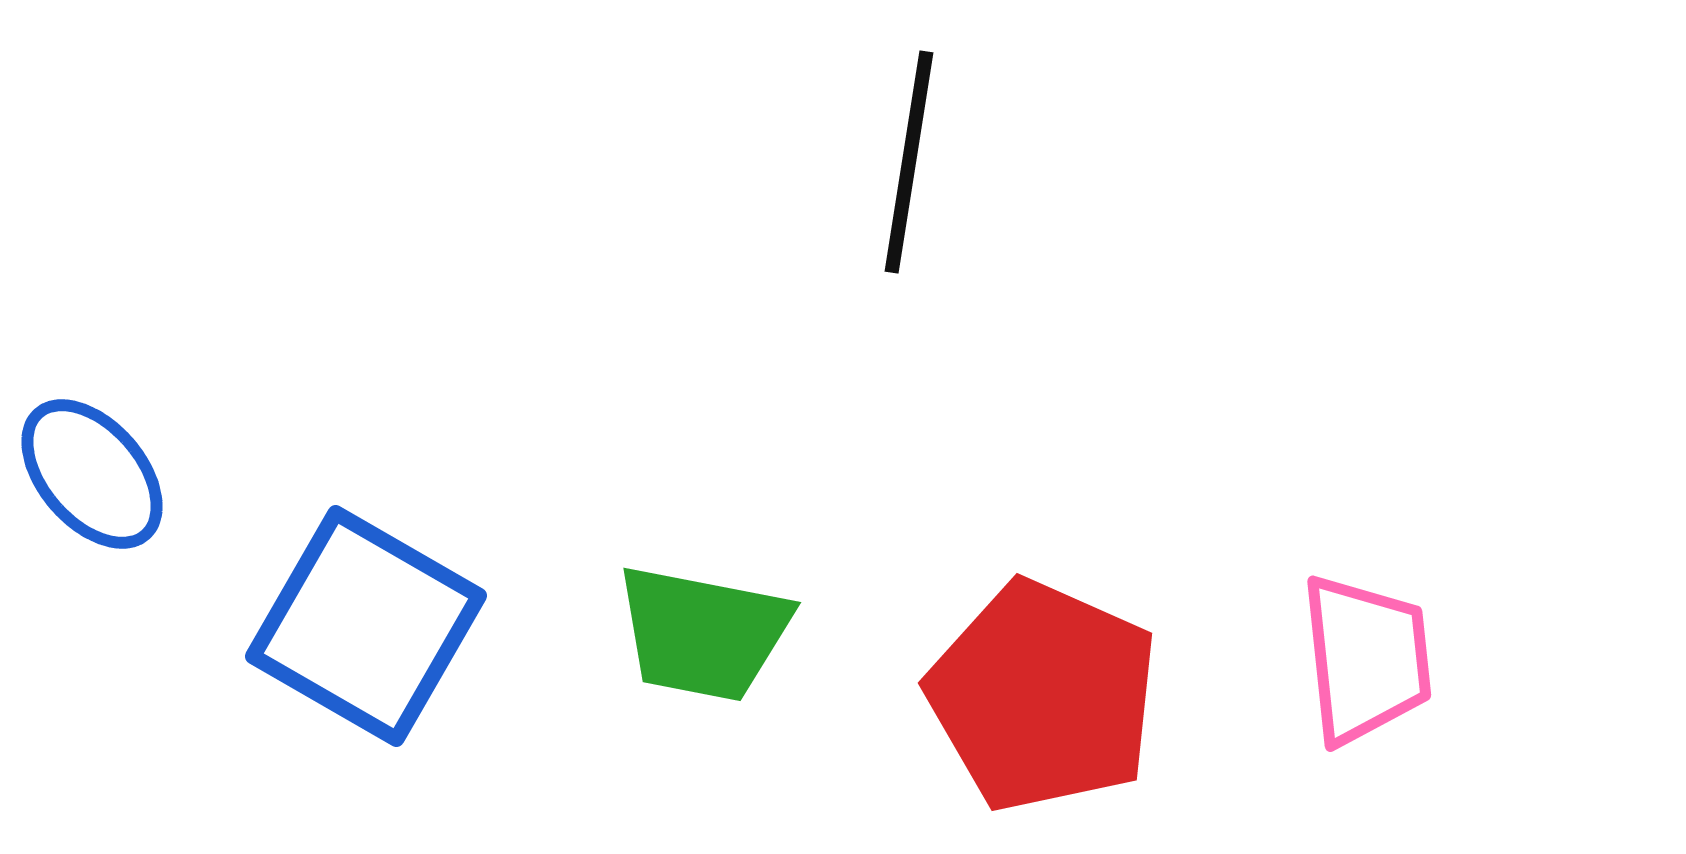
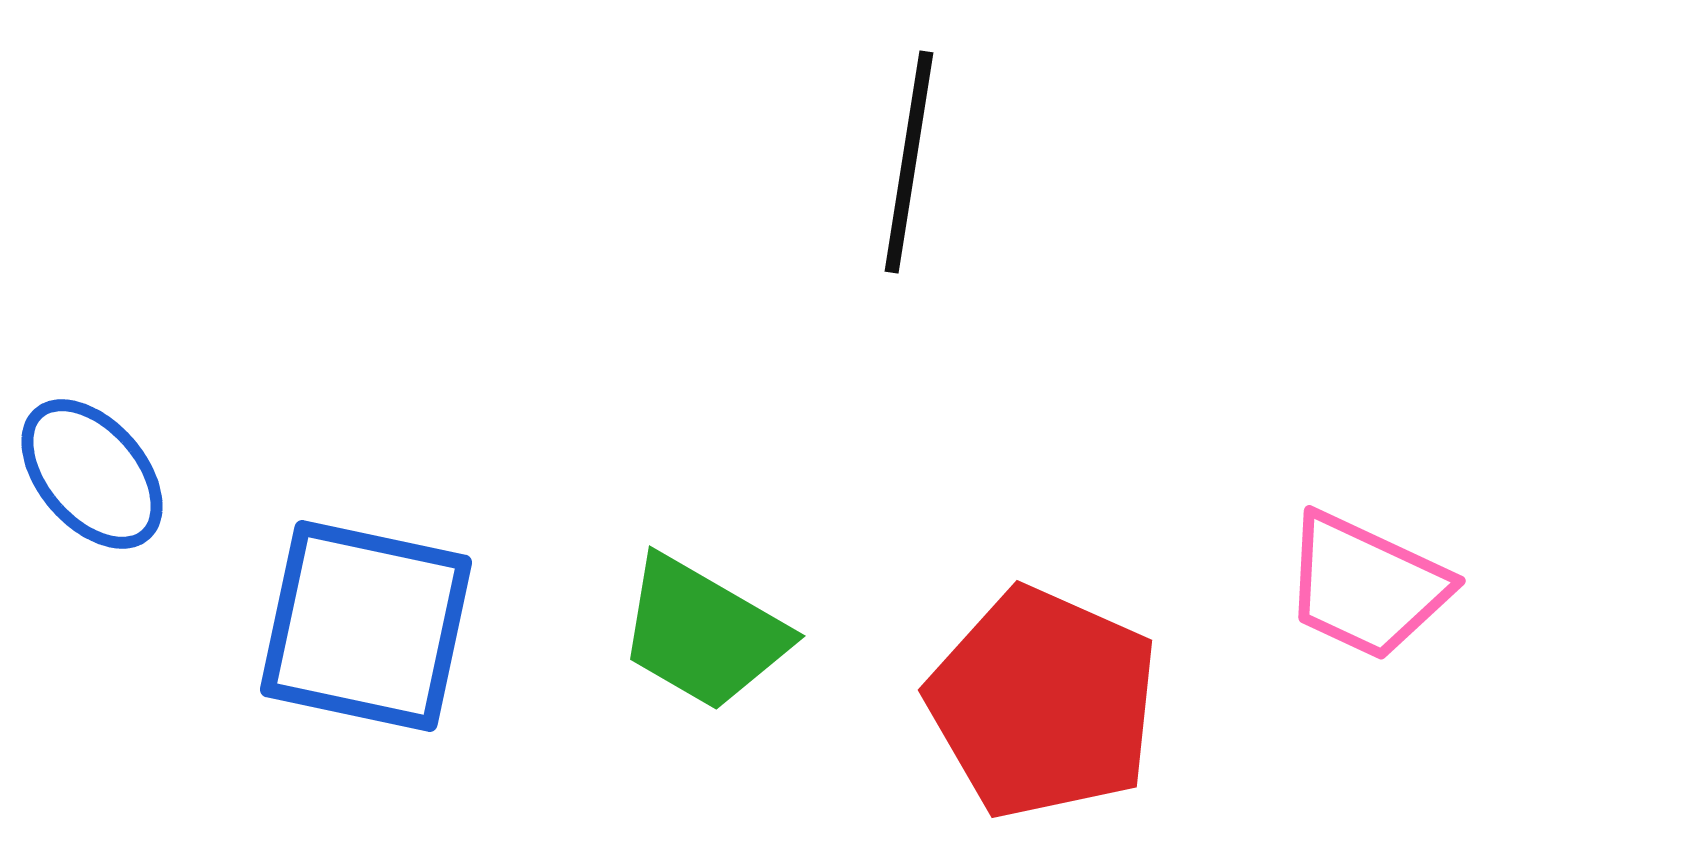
blue square: rotated 18 degrees counterclockwise
green trapezoid: rotated 19 degrees clockwise
pink trapezoid: moved 73 px up; rotated 121 degrees clockwise
red pentagon: moved 7 px down
